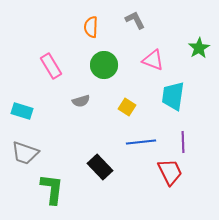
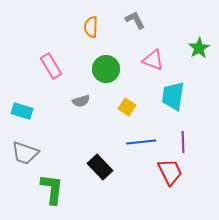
green circle: moved 2 px right, 4 px down
